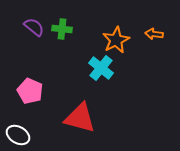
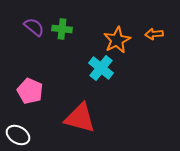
orange arrow: rotated 12 degrees counterclockwise
orange star: moved 1 px right
